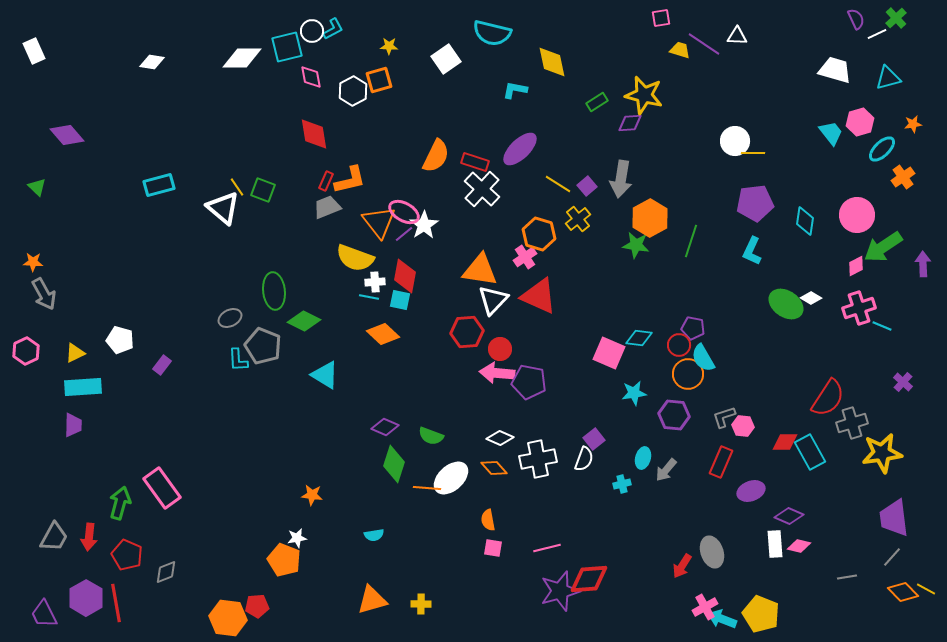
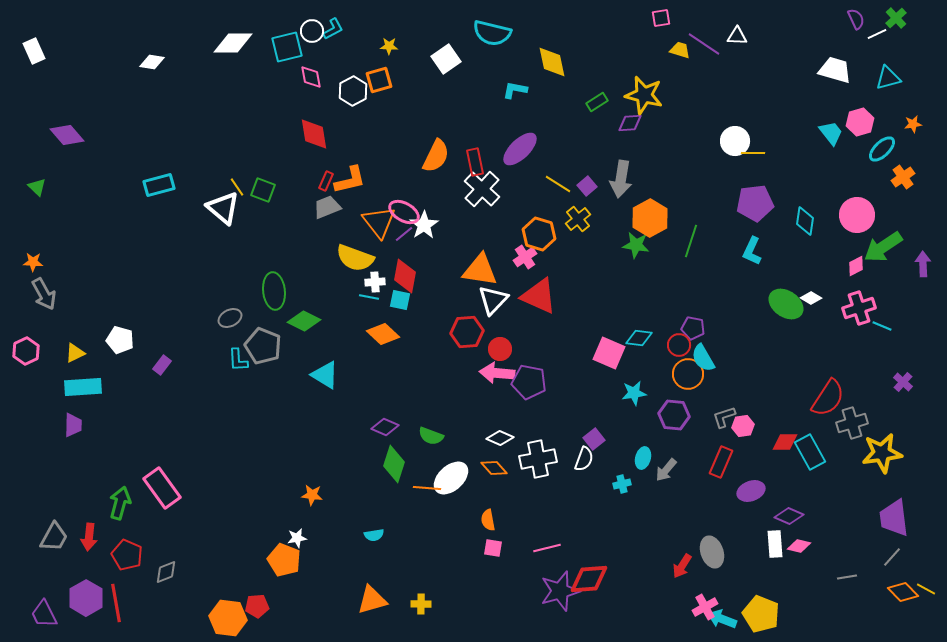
white diamond at (242, 58): moved 9 px left, 15 px up
red rectangle at (475, 162): rotated 60 degrees clockwise
pink hexagon at (743, 426): rotated 15 degrees counterclockwise
